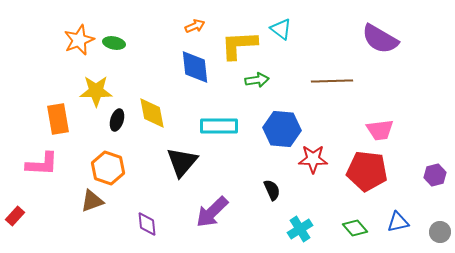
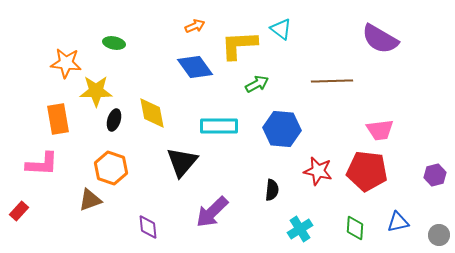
orange star: moved 13 px left, 23 px down; rotated 28 degrees clockwise
blue diamond: rotated 30 degrees counterclockwise
green arrow: moved 4 px down; rotated 20 degrees counterclockwise
black ellipse: moved 3 px left
red star: moved 5 px right, 12 px down; rotated 12 degrees clockwise
orange hexagon: moved 3 px right
black semicircle: rotated 30 degrees clockwise
brown triangle: moved 2 px left, 1 px up
red rectangle: moved 4 px right, 5 px up
purple diamond: moved 1 px right, 3 px down
green diamond: rotated 45 degrees clockwise
gray circle: moved 1 px left, 3 px down
